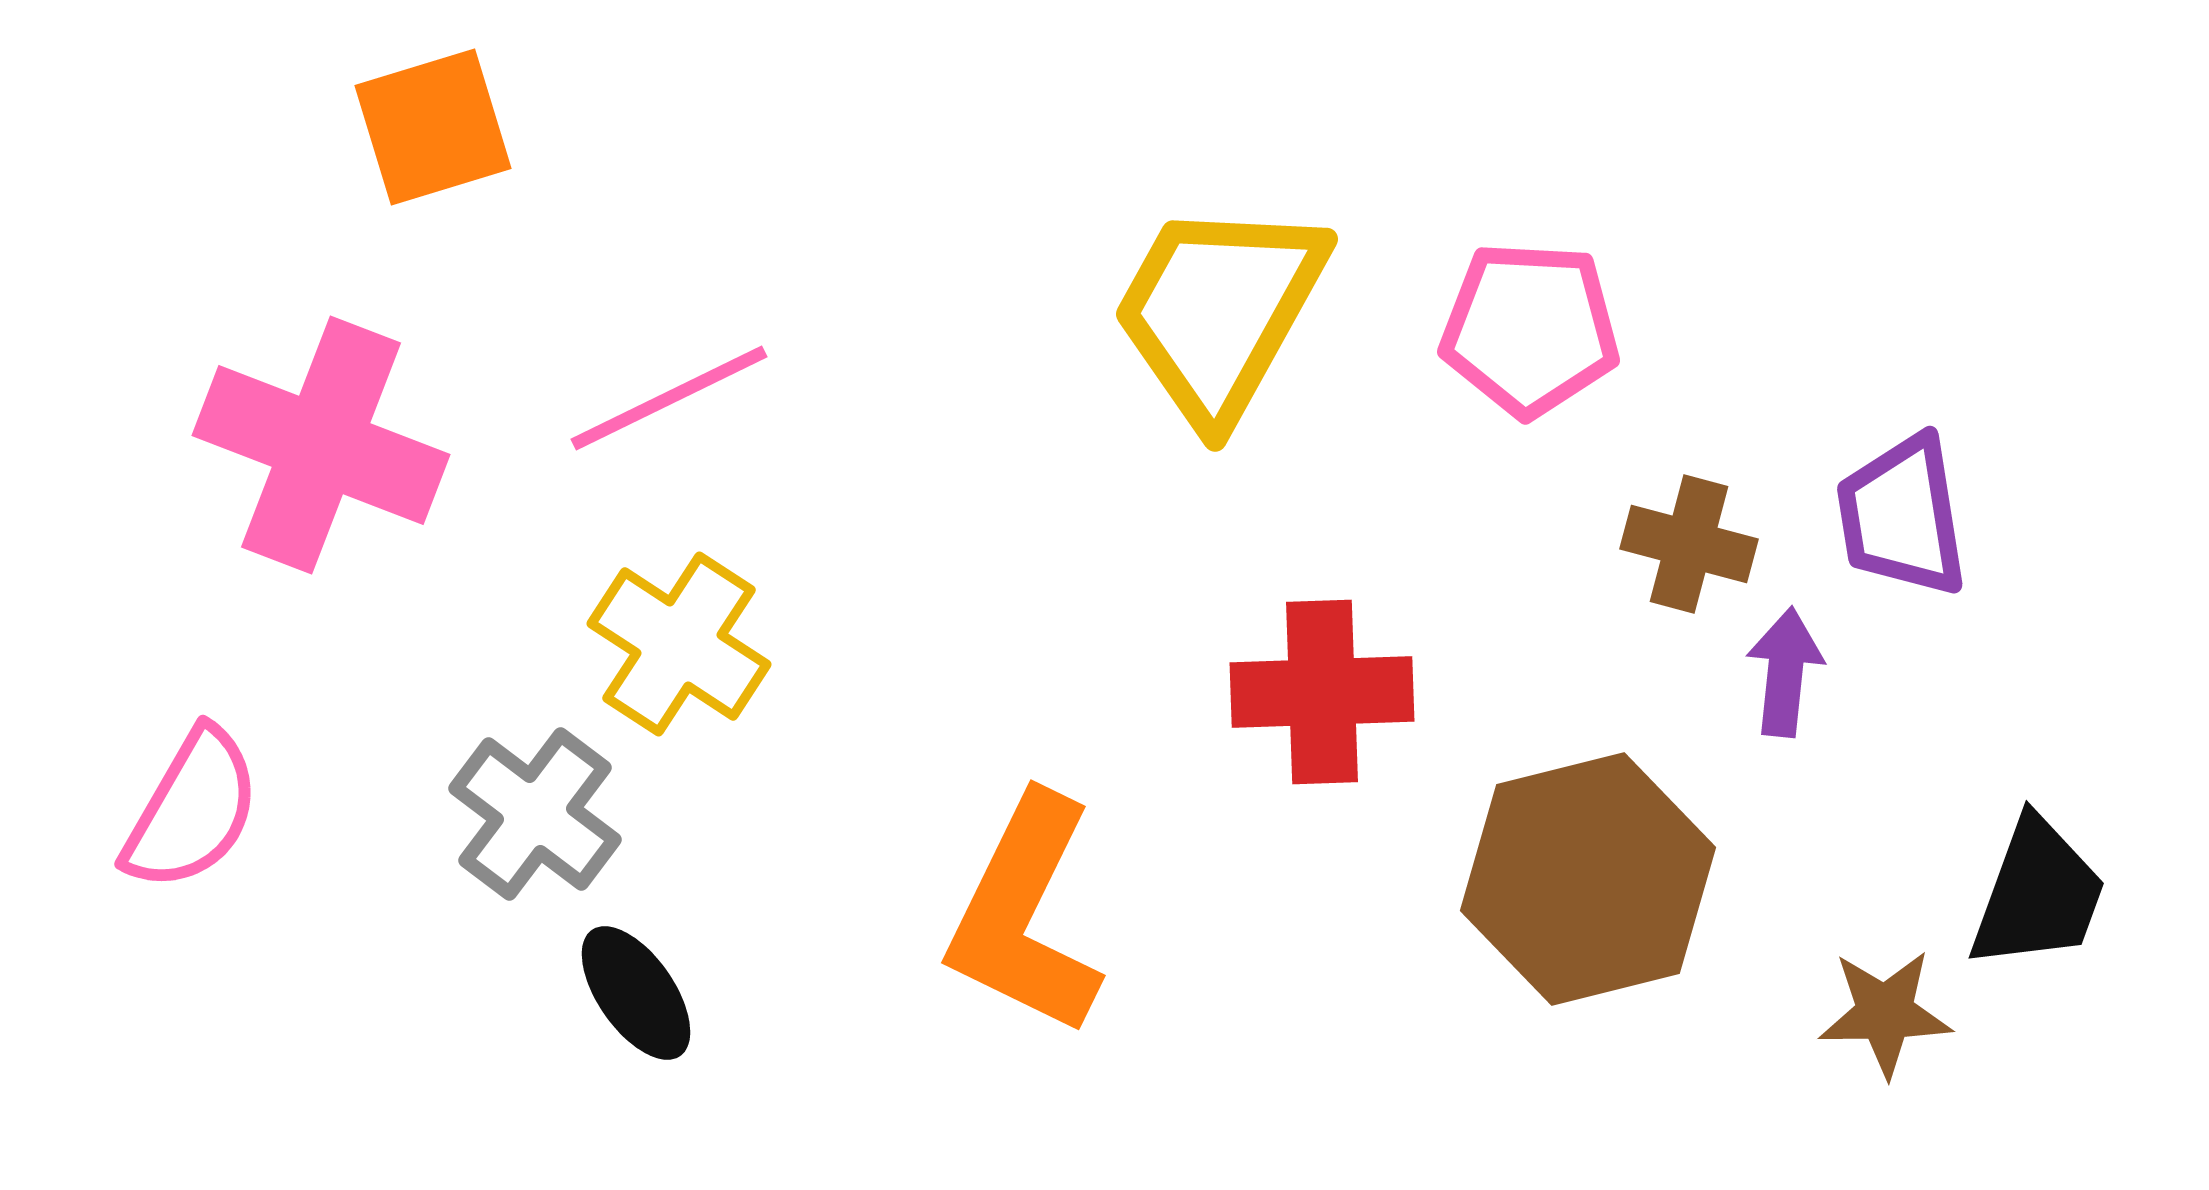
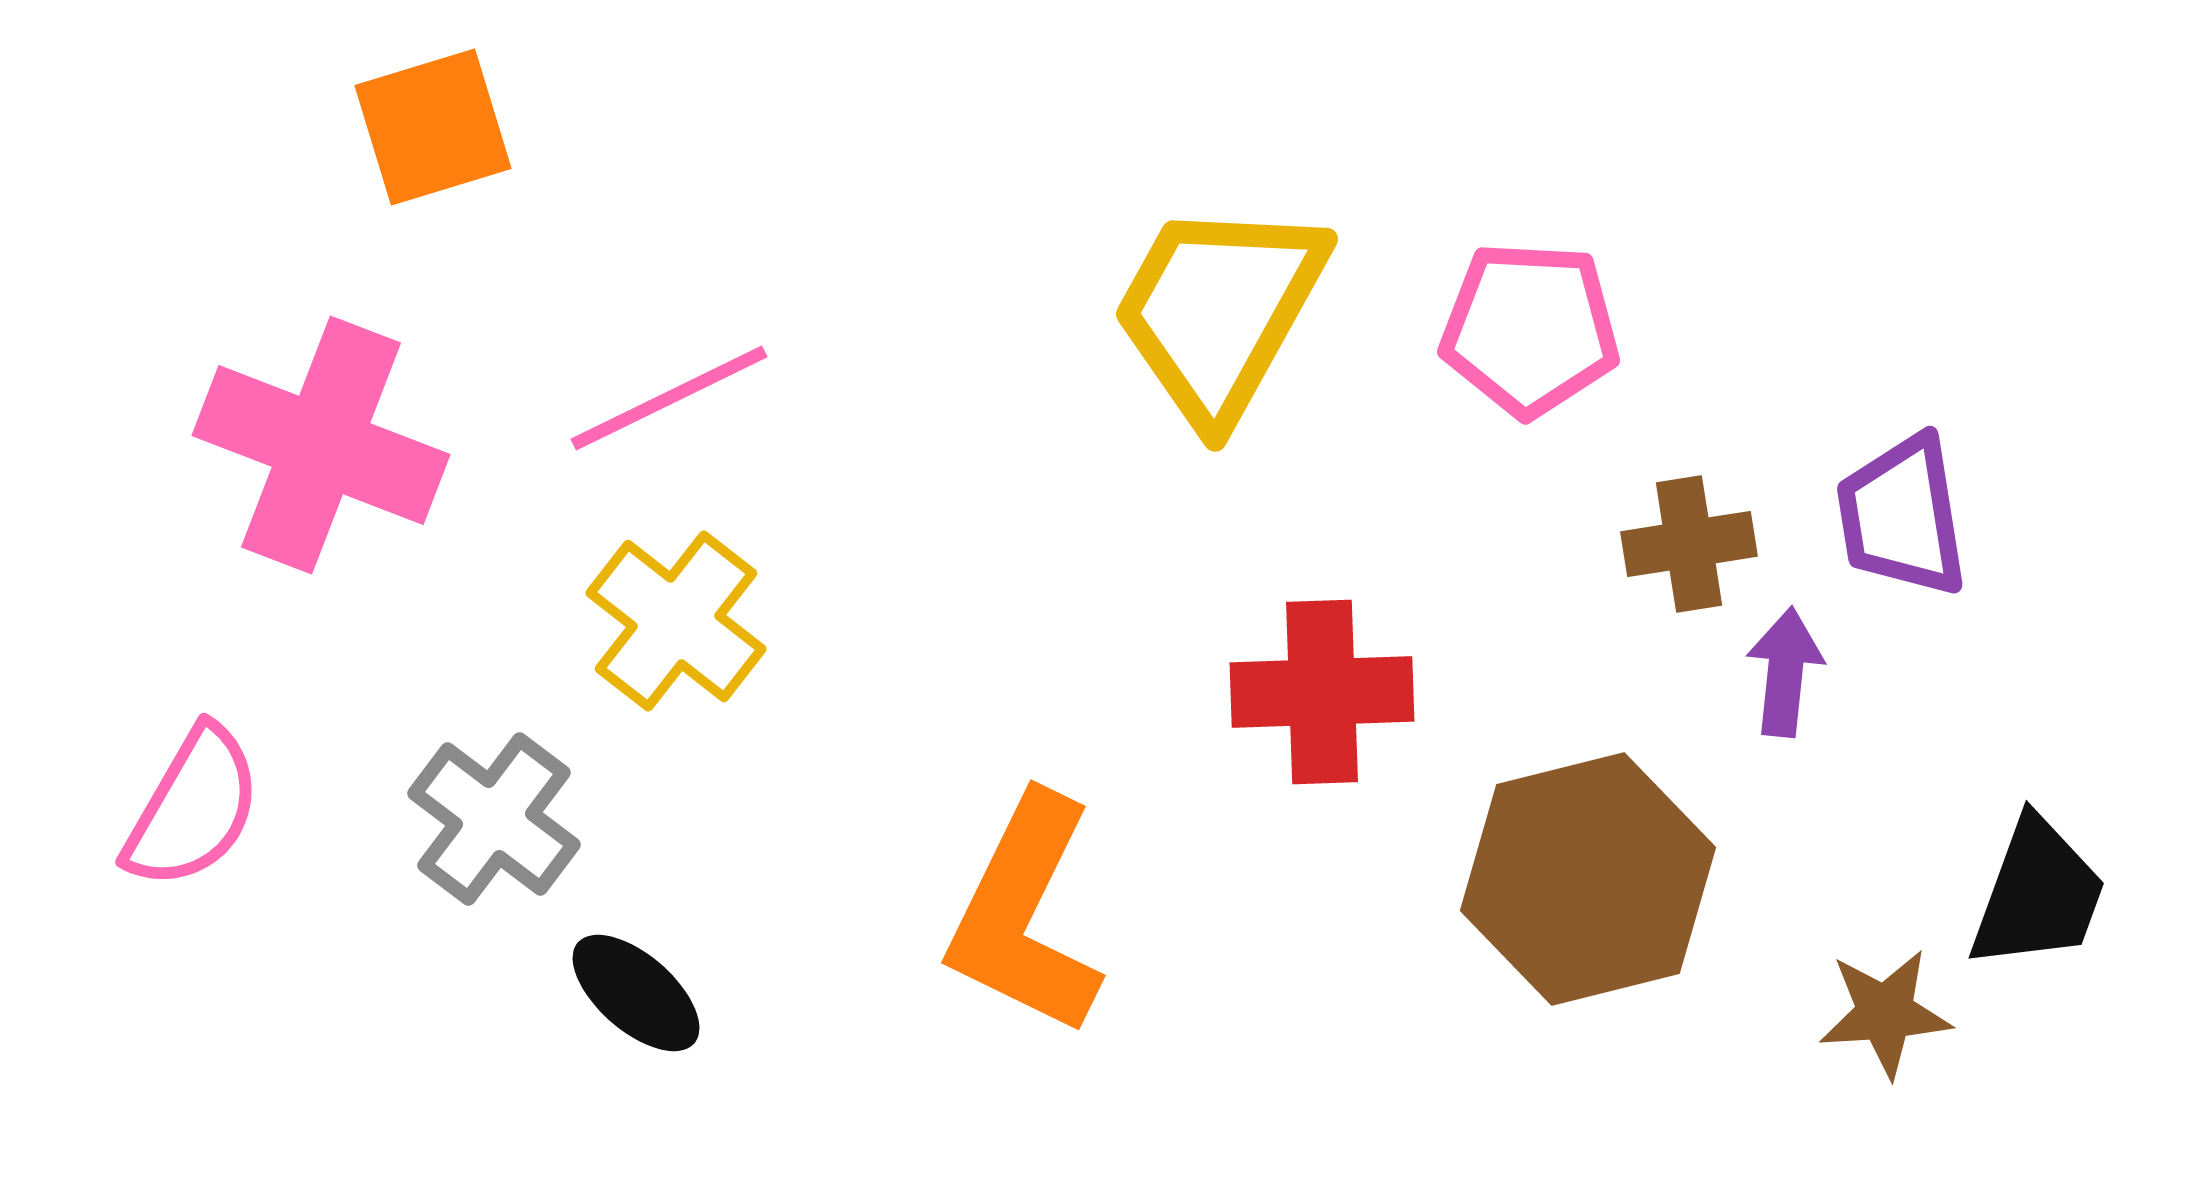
brown cross: rotated 24 degrees counterclockwise
yellow cross: moved 3 px left, 23 px up; rotated 5 degrees clockwise
pink semicircle: moved 1 px right, 2 px up
gray cross: moved 41 px left, 5 px down
black ellipse: rotated 14 degrees counterclockwise
brown star: rotated 3 degrees counterclockwise
